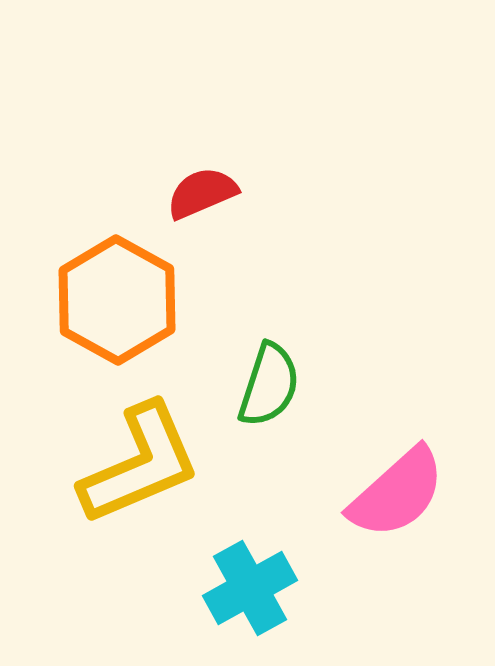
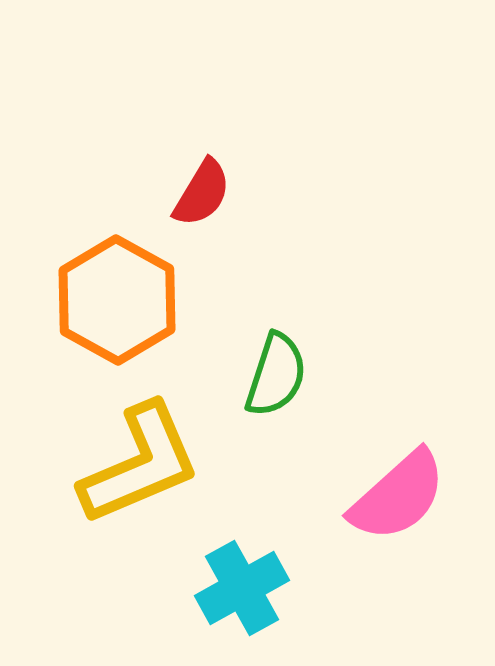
red semicircle: rotated 144 degrees clockwise
green semicircle: moved 7 px right, 10 px up
pink semicircle: moved 1 px right, 3 px down
cyan cross: moved 8 px left
